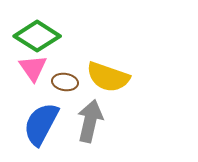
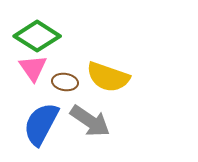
gray arrow: rotated 111 degrees clockwise
